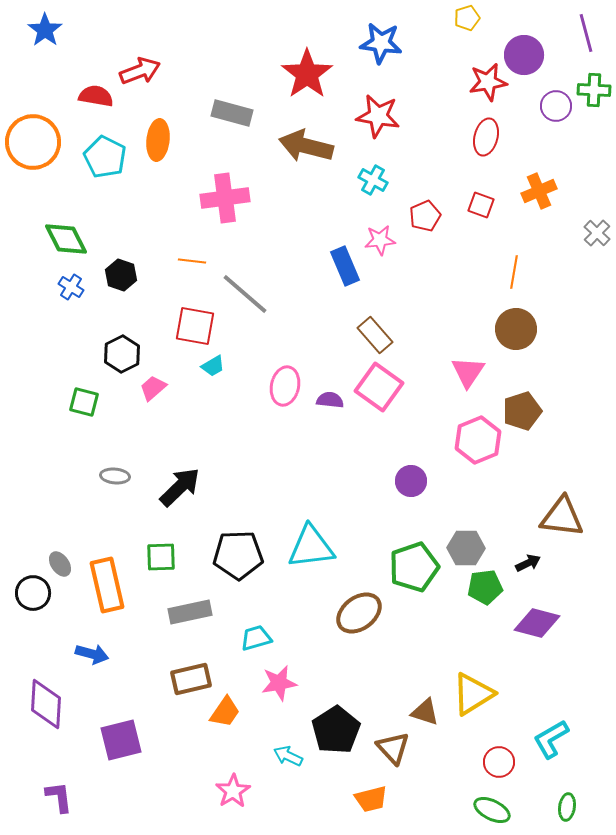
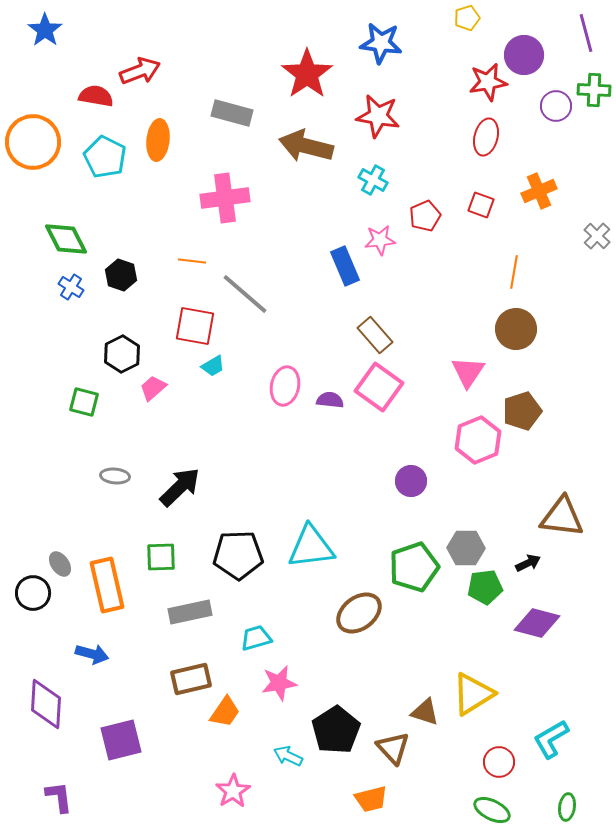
gray cross at (597, 233): moved 3 px down
